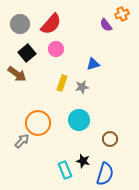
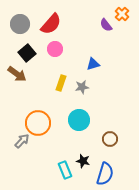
orange cross: rotated 24 degrees counterclockwise
pink circle: moved 1 px left
yellow rectangle: moved 1 px left
